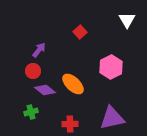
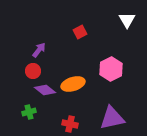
red square: rotated 16 degrees clockwise
pink hexagon: moved 2 px down
orange ellipse: rotated 60 degrees counterclockwise
green cross: moved 2 px left
red cross: rotated 14 degrees clockwise
